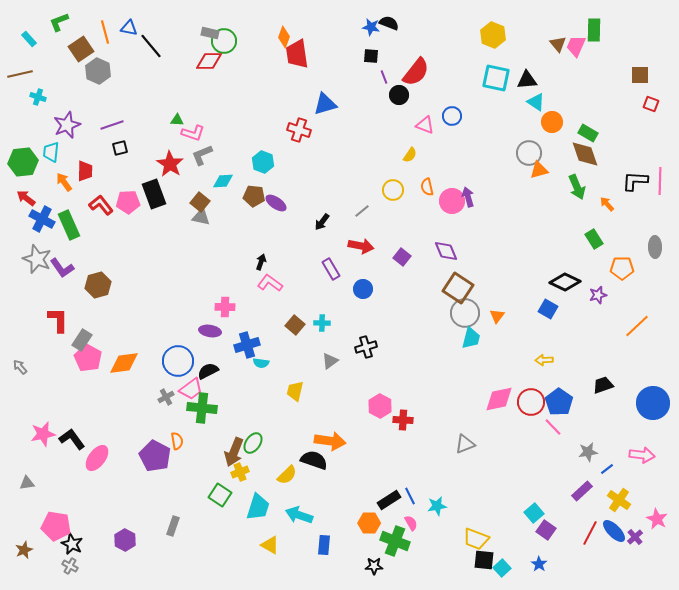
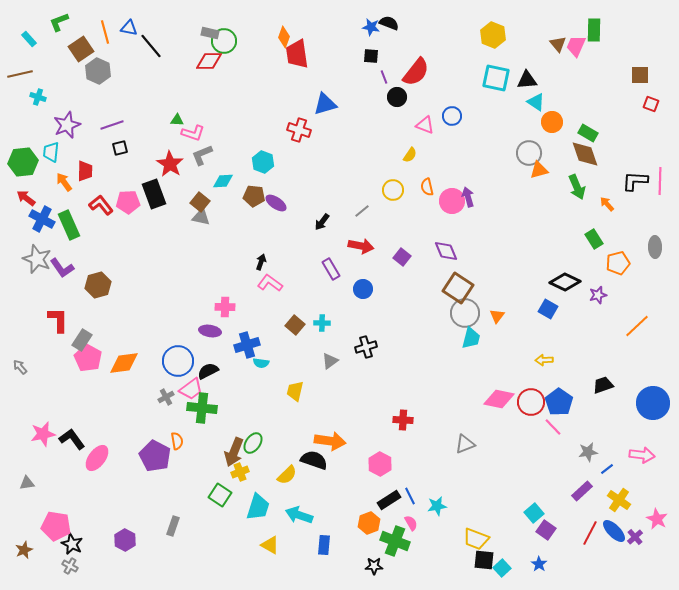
black circle at (399, 95): moved 2 px left, 2 px down
orange pentagon at (622, 268): moved 4 px left, 5 px up; rotated 15 degrees counterclockwise
pink diamond at (499, 399): rotated 24 degrees clockwise
pink hexagon at (380, 406): moved 58 px down
orange hexagon at (369, 523): rotated 20 degrees counterclockwise
